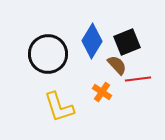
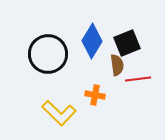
black square: moved 1 px down
brown semicircle: rotated 35 degrees clockwise
orange cross: moved 7 px left, 3 px down; rotated 24 degrees counterclockwise
yellow L-shape: moved 6 px down; rotated 28 degrees counterclockwise
